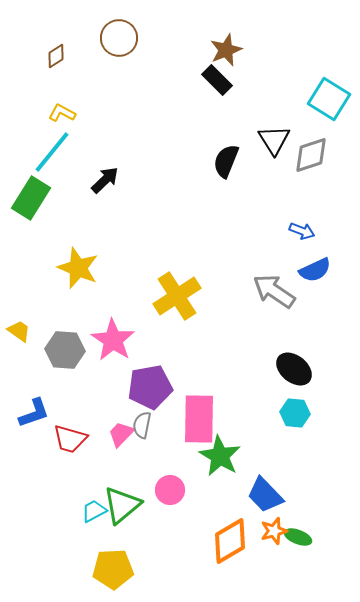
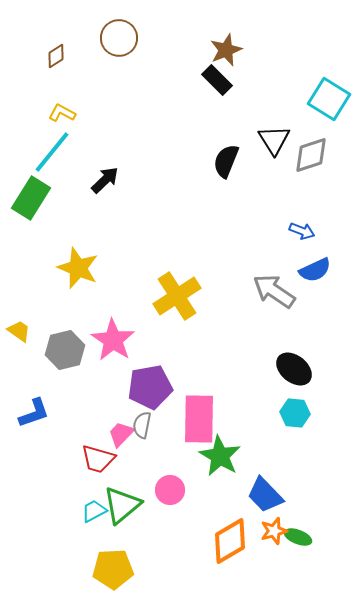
gray hexagon: rotated 18 degrees counterclockwise
red trapezoid: moved 28 px right, 20 px down
